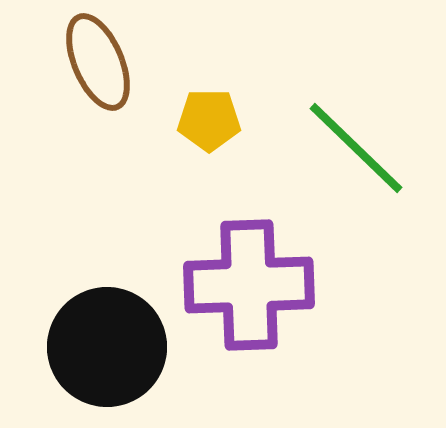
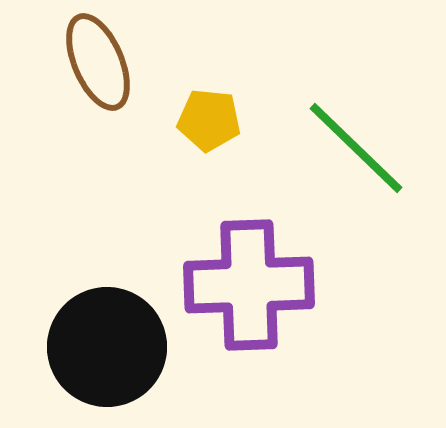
yellow pentagon: rotated 6 degrees clockwise
